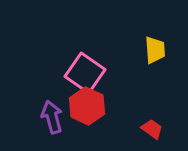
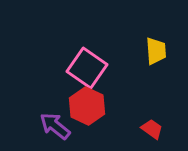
yellow trapezoid: moved 1 px right, 1 px down
pink square: moved 2 px right, 5 px up
purple arrow: moved 3 px right, 9 px down; rotated 36 degrees counterclockwise
